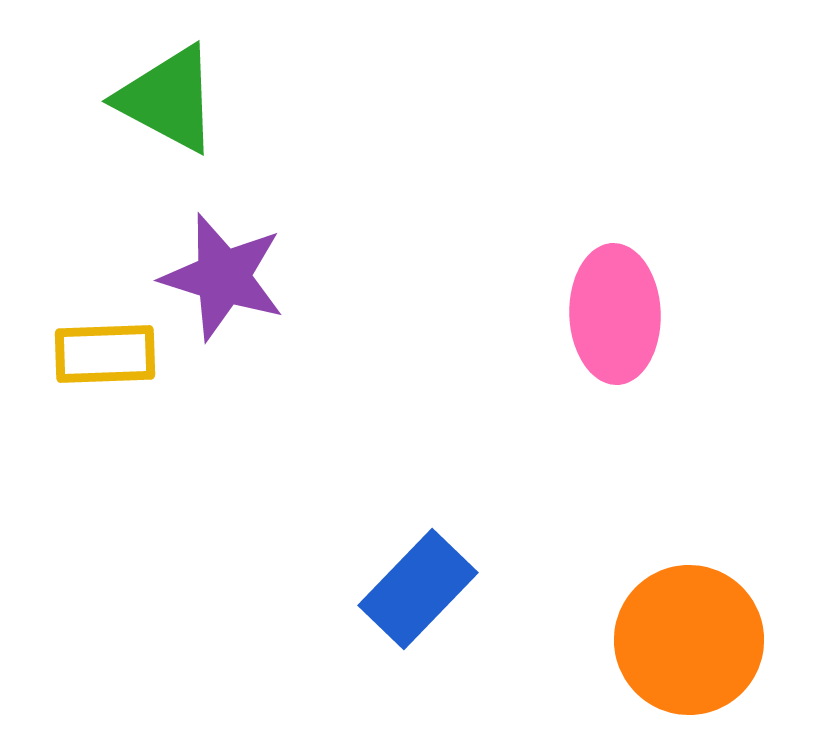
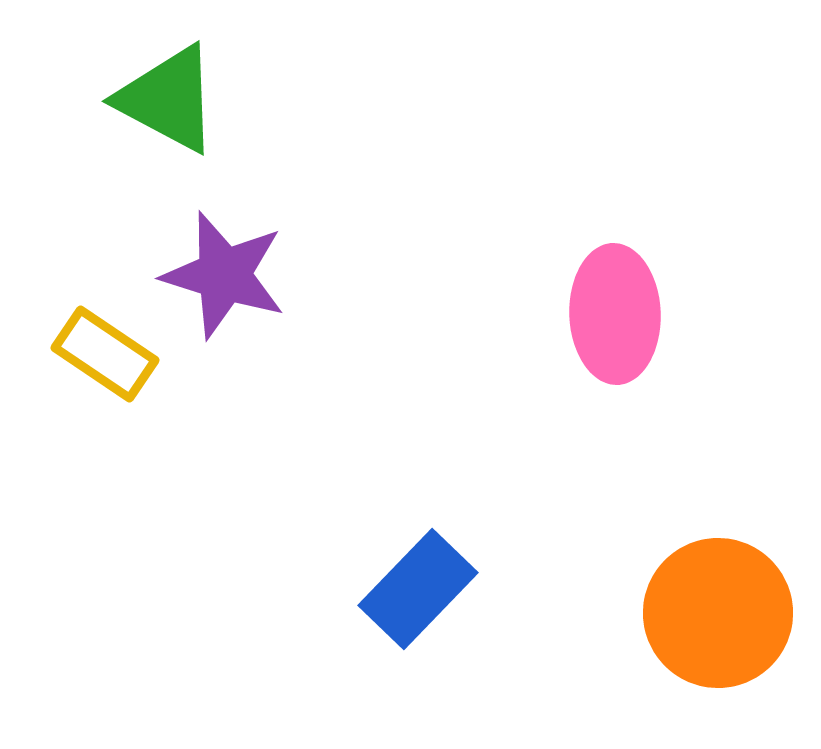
purple star: moved 1 px right, 2 px up
yellow rectangle: rotated 36 degrees clockwise
orange circle: moved 29 px right, 27 px up
